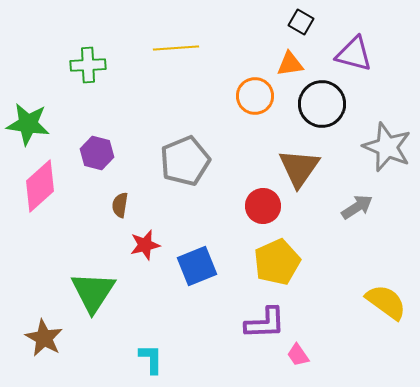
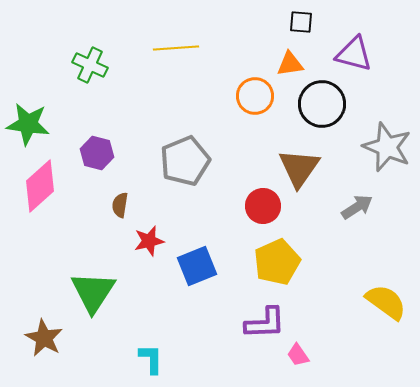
black square: rotated 25 degrees counterclockwise
green cross: moved 2 px right; rotated 28 degrees clockwise
red star: moved 4 px right, 4 px up
